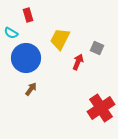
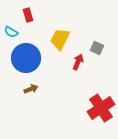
cyan semicircle: moved 1 px up
brown arrow: rotated 32 degrees clockwise
